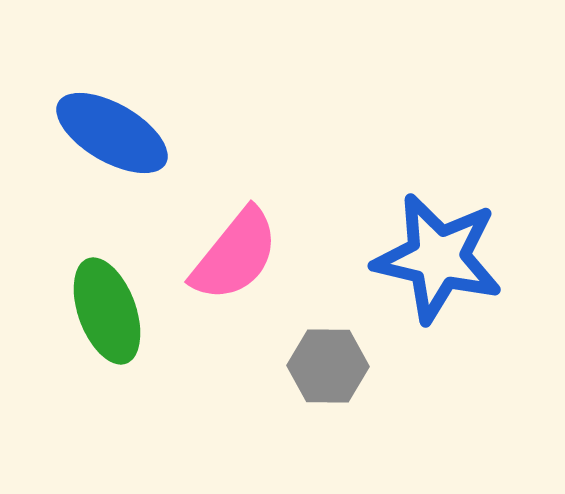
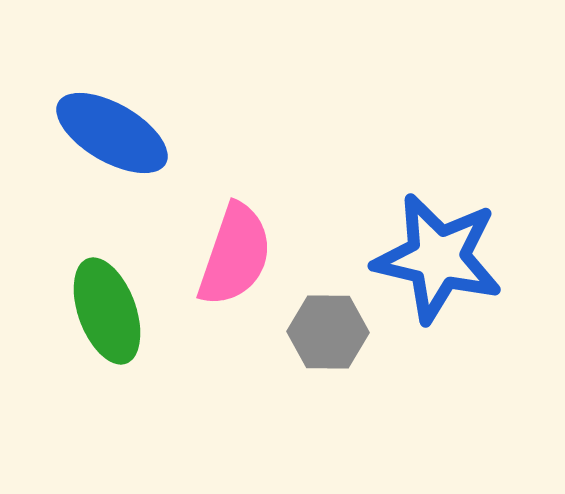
pink semicircle: rotated 20 degrees counterclockwise
gray hexagon: moved 34 px up
